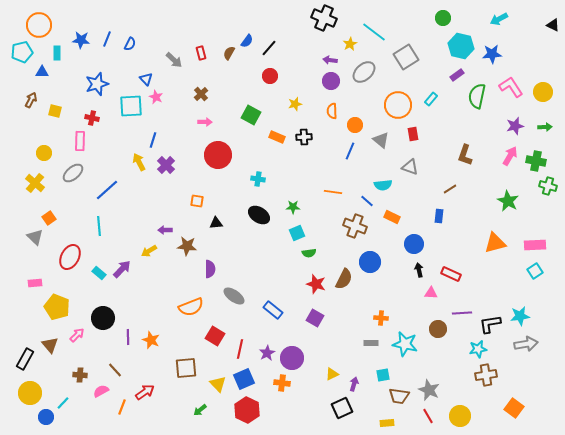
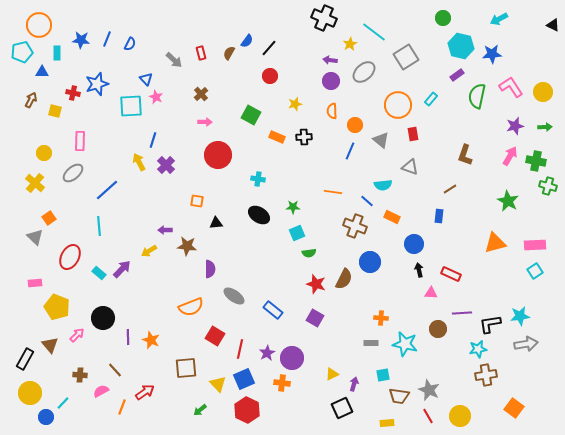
red cross at (92, 118): moved 19 px left, 25 px up
